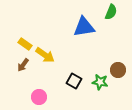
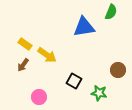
yellow arrow: moved 2 px right
green star: moved 1 px left, 11 px down
